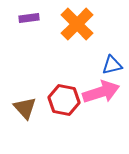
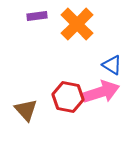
purple rectangle: moved 8 px right, 2 px up
blue triangle: rotated 45 degrees clockwise
red hexagon: moved 4 px right, 3 px up
brown triangle: moved 1 px right, 2 px down
